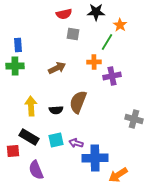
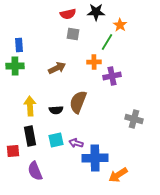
red semicircle: moved 4 px right
blue rectangle: moved 1 px right
yellow arrow: moved 1 px left
black rectangle: moved 1 px right, 1 px up; rotated 48 degrees clockwise
purple semicircle: moved 1 px left, 1 px down
